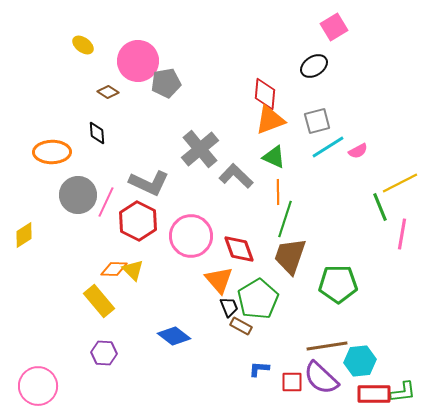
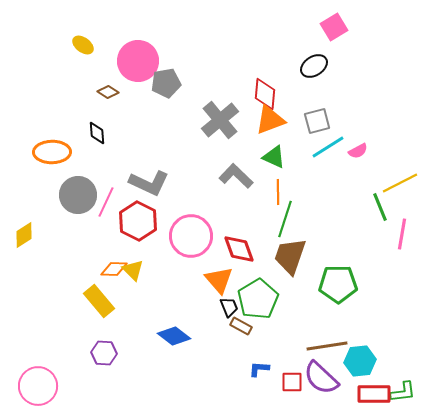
gray cross at (200, 149): moved 20 px right, 29 px up
